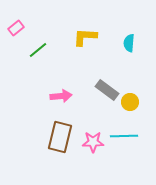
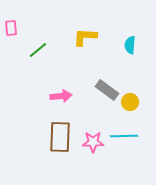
pink rectangle: moved 5 px left; rotated 56 degrees counterclockwise
cyan semicircle: moved 1 px right, 2 px down
brown rectangle: rotated 12 degrees counterclockwise
